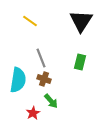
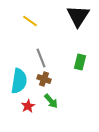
black triangle: moved 3 px left, 5 px up
cyan semicircle: moved 1 px right, 1 px down
red star: moved 5 px left, 7 px up
